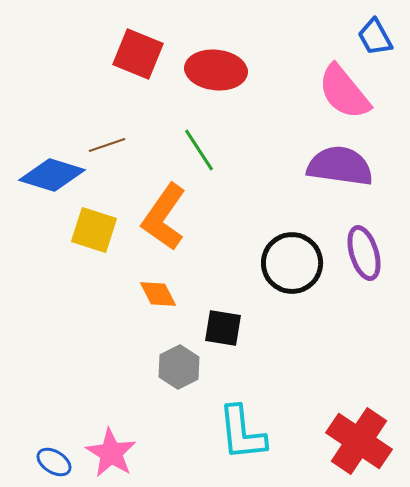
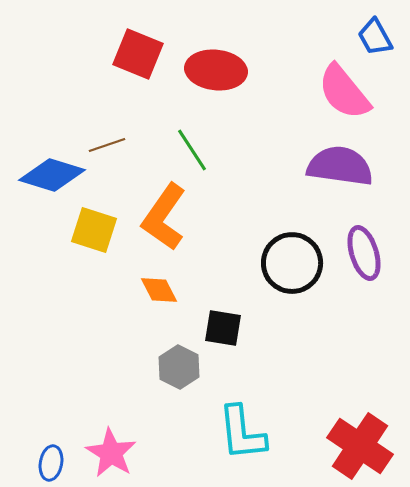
green line: moved 7 px left
orange diamond: moved 1 px right, 4 px up
gray hexagon: rotated 6 degrees counterclockwise
red cross: moved 1 px right, 5 px down
blue ellipse: moved 3 px left, 1 px down; rotated 68 degrees clockwise
